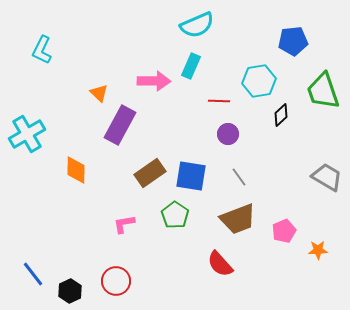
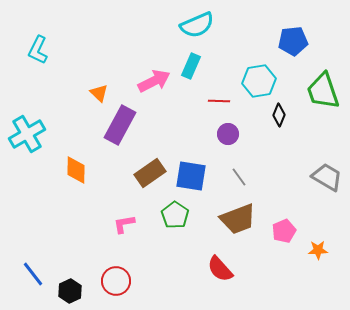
cyan L-shape: moved 4 px left
pink arrow: rotated 28 degrees counterclockwise
black diamond: moved 2 px left; rotated 25 degrees counterclockwise
red semicircle: moved 5 px down
